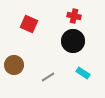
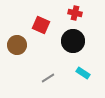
red cross: moved 1 px right, 3 px up
red square: moved 12 px right, 1 px down
brown circle: moved 3 px right, 20 px up
gray line: moved 1 px down
